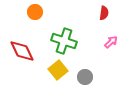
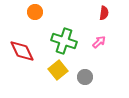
pink arrow: moved 12 px left
